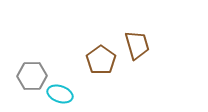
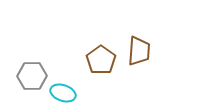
brown trapezoid: moved 2 px right, 6 px down; rotated 20 degrees clockwise
cyan ellipse: moved 3 px right, 1 px up
